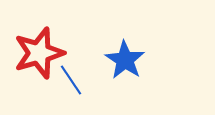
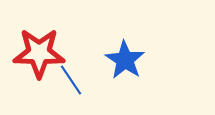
red star: rotated 18 degrees clockwise
